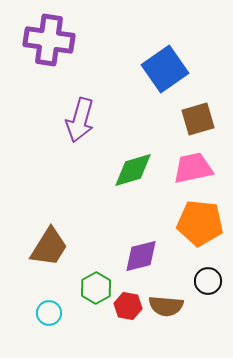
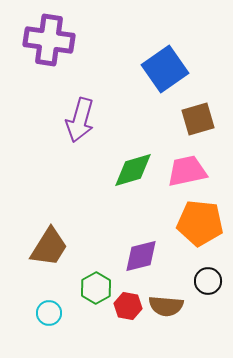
pink trapezoid: moved 6 px left, 3 px down
